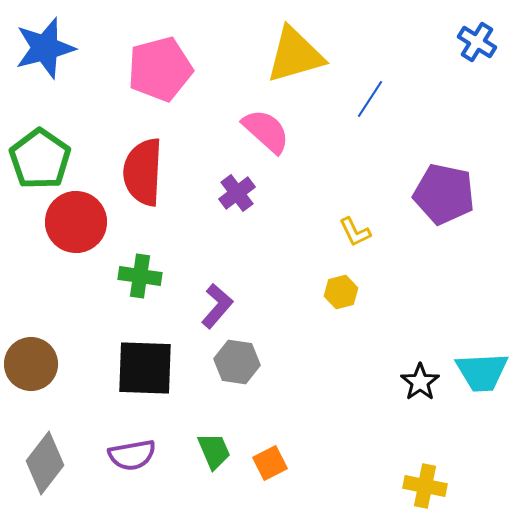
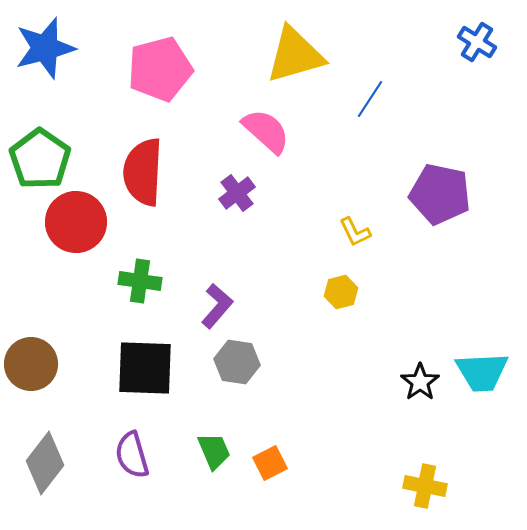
purple pentagon: moved 4 px left
green cross: moved 5 px down
purple semicircle: rotated 84 degrees clockwise
